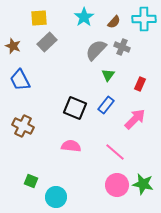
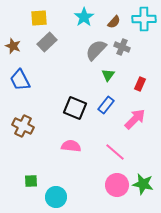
green square: rotated 24 degrees counterclockwise
